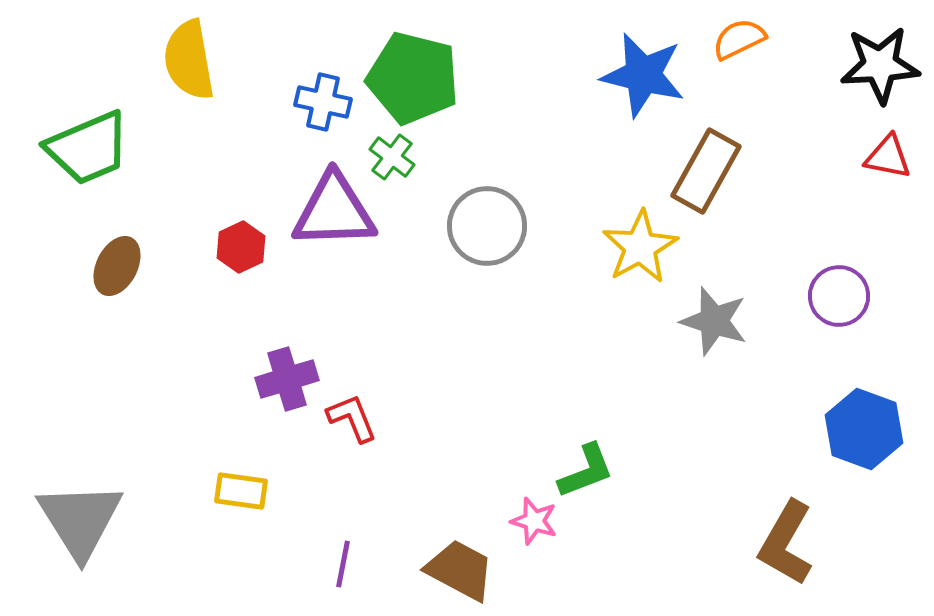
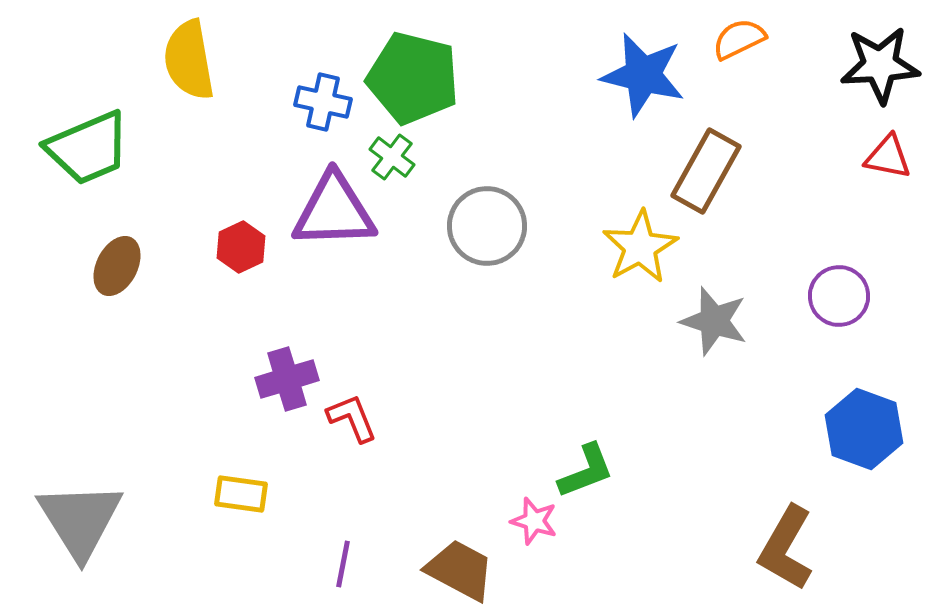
yellow rectangle: moved 3 px down
brown L-shape: moved 5 px down
